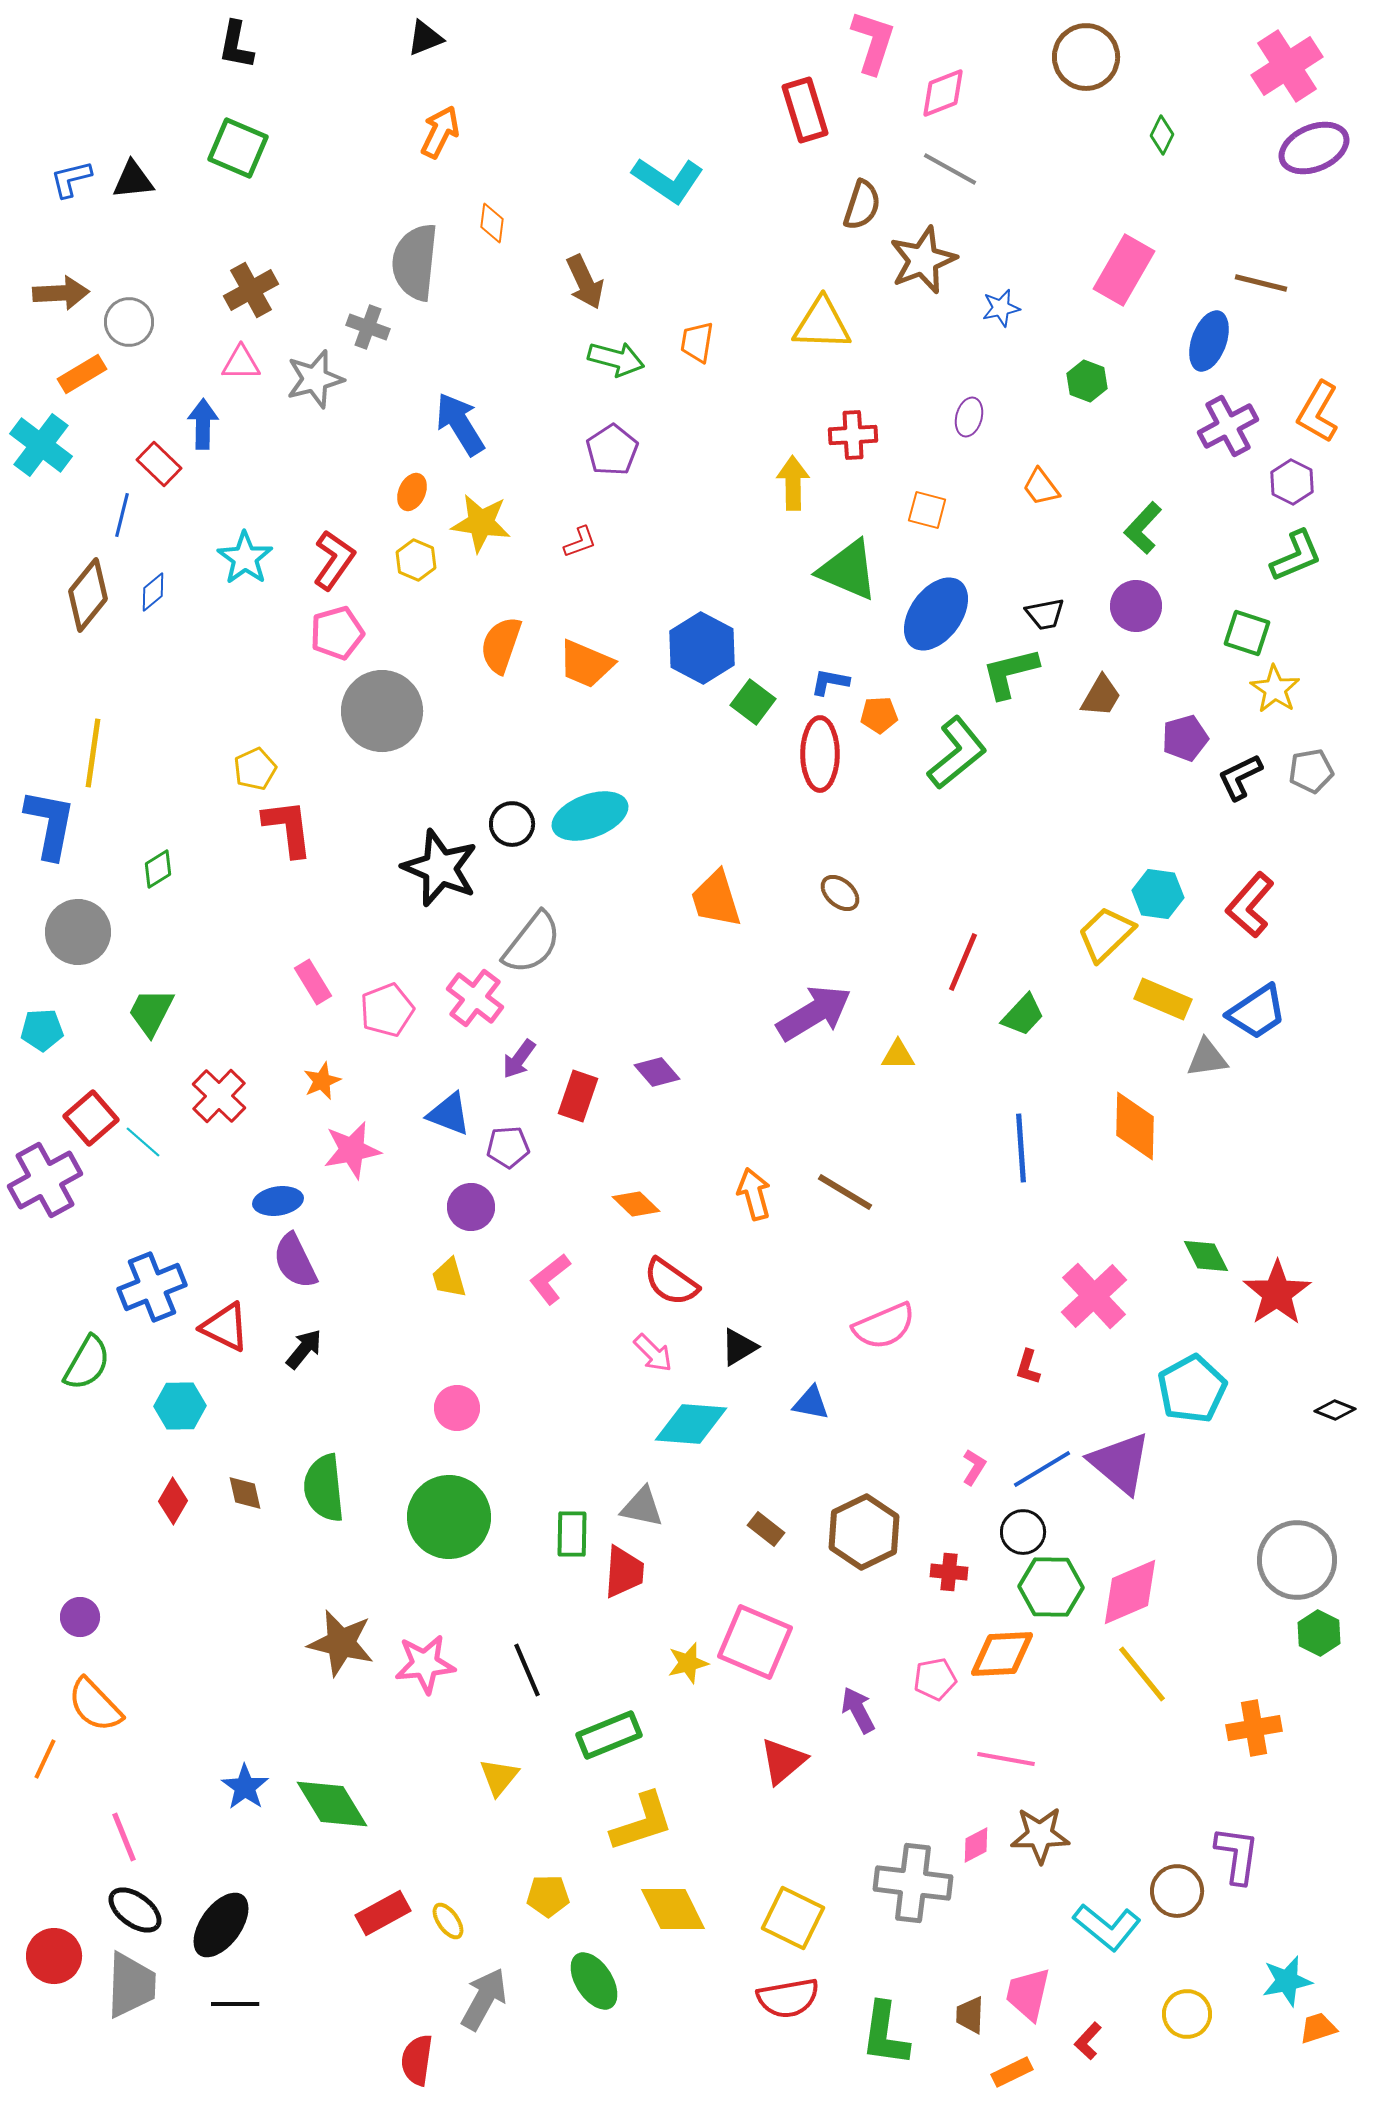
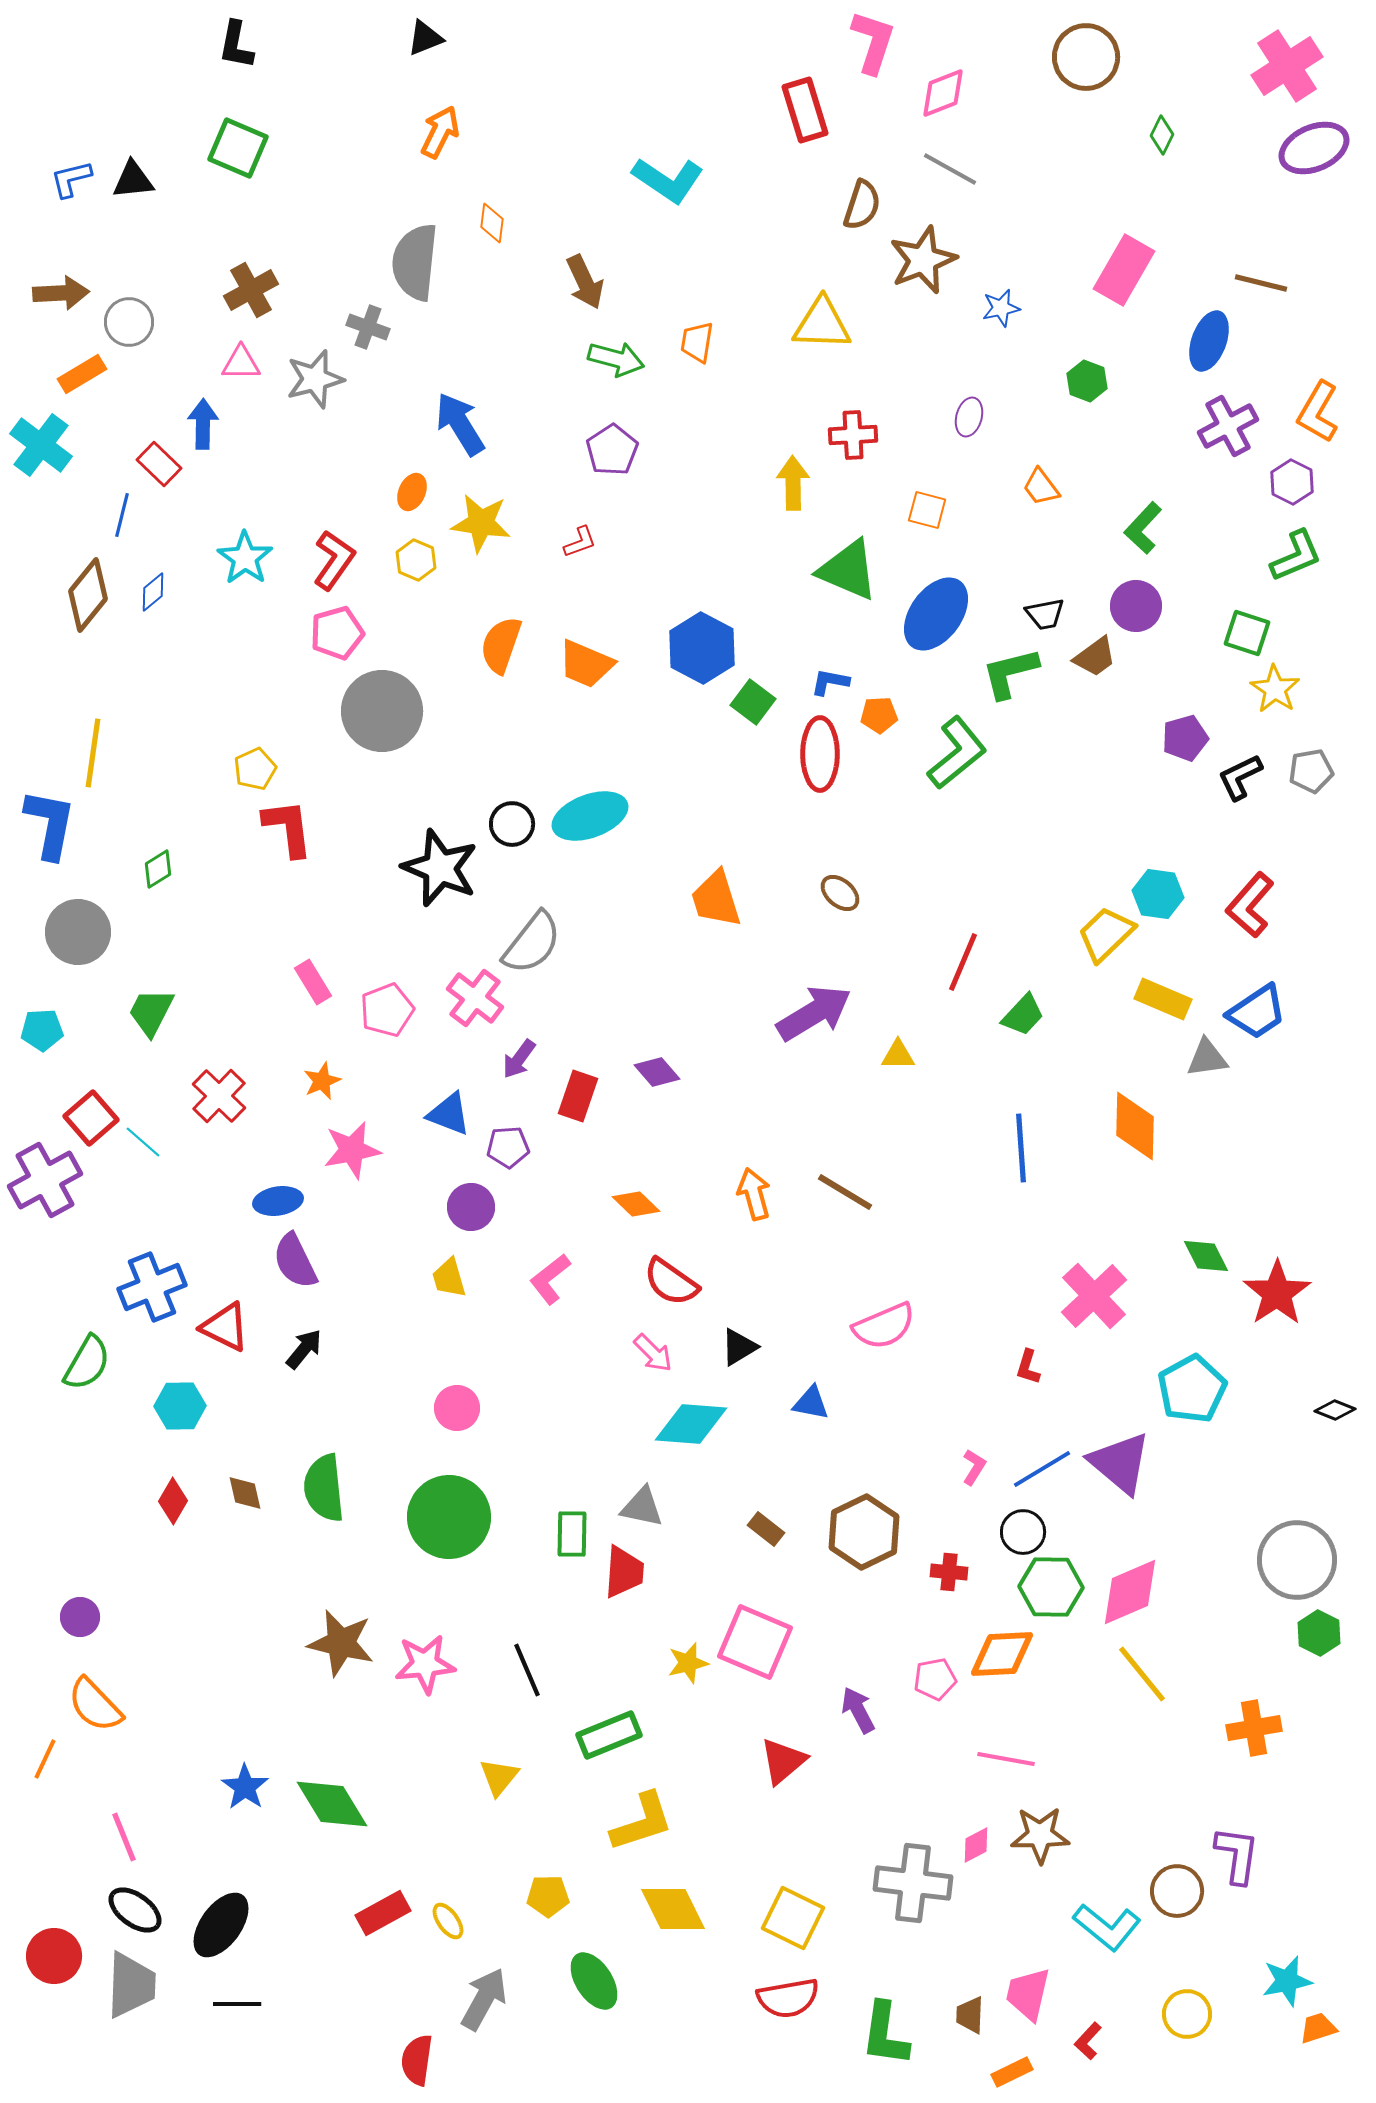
brown trapezoid at (1101, 696): moved 6 px left, 39 px up; rotated 24 degrees clockwise
black line at (235, 2004): moved 2 px right
